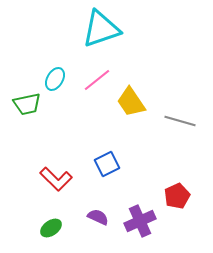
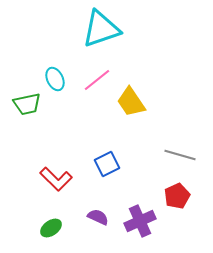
cyan ellipse: rotated 55 degrees counterclockwise
gray line: moved 34 px down
